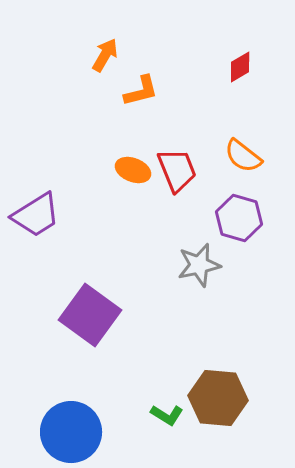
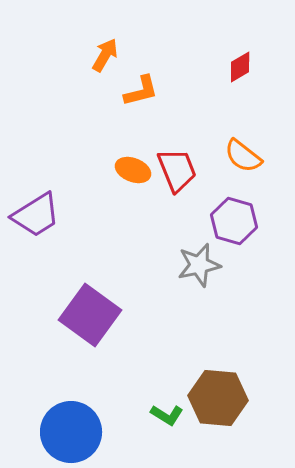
purple hexagon: moved 5 px left, 3 px down
